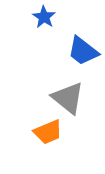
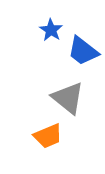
blue star: moved 7 px right, 13 px down
orange trapezoid: moved 4 px down
